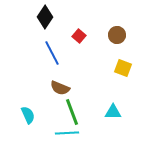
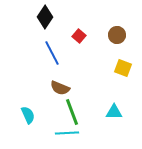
cyan triangle: moved 1 px right
